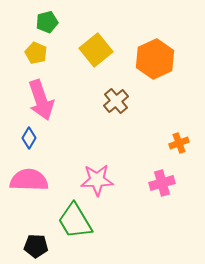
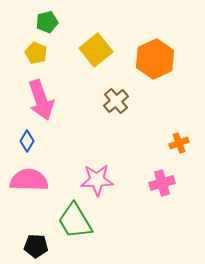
blue diamond: moved 2 px left, 3 px down
